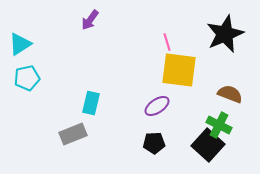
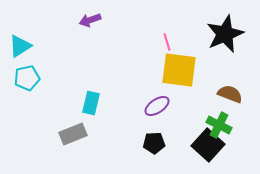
purple arrow: rotated 35 degrees clockwise
cyan triangle: moved 2 px down
